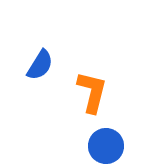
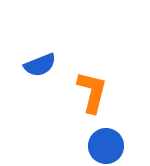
blue semicircle: rotated 36 degrees clockwise
